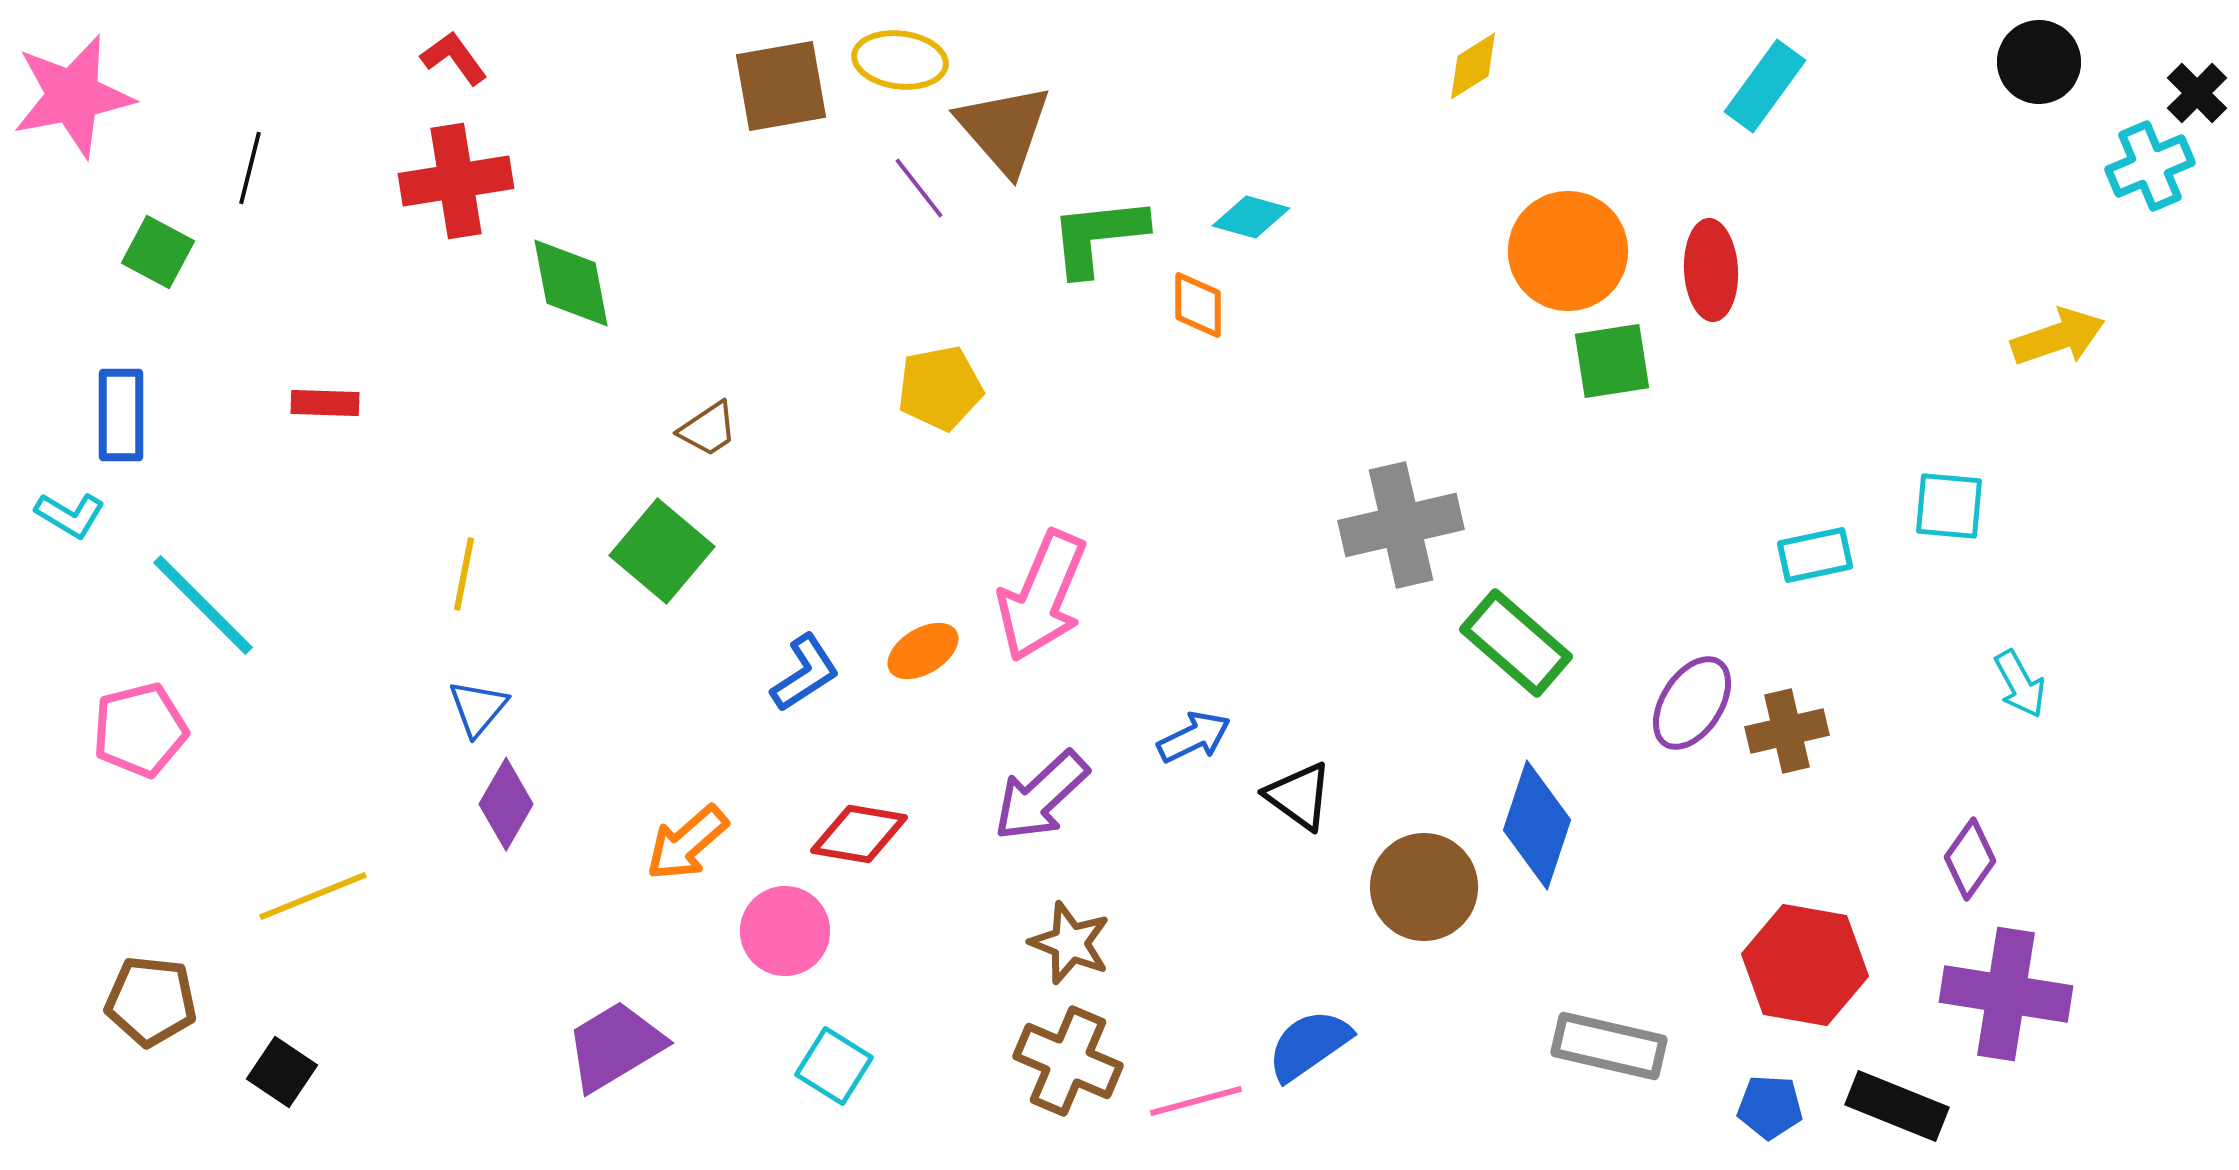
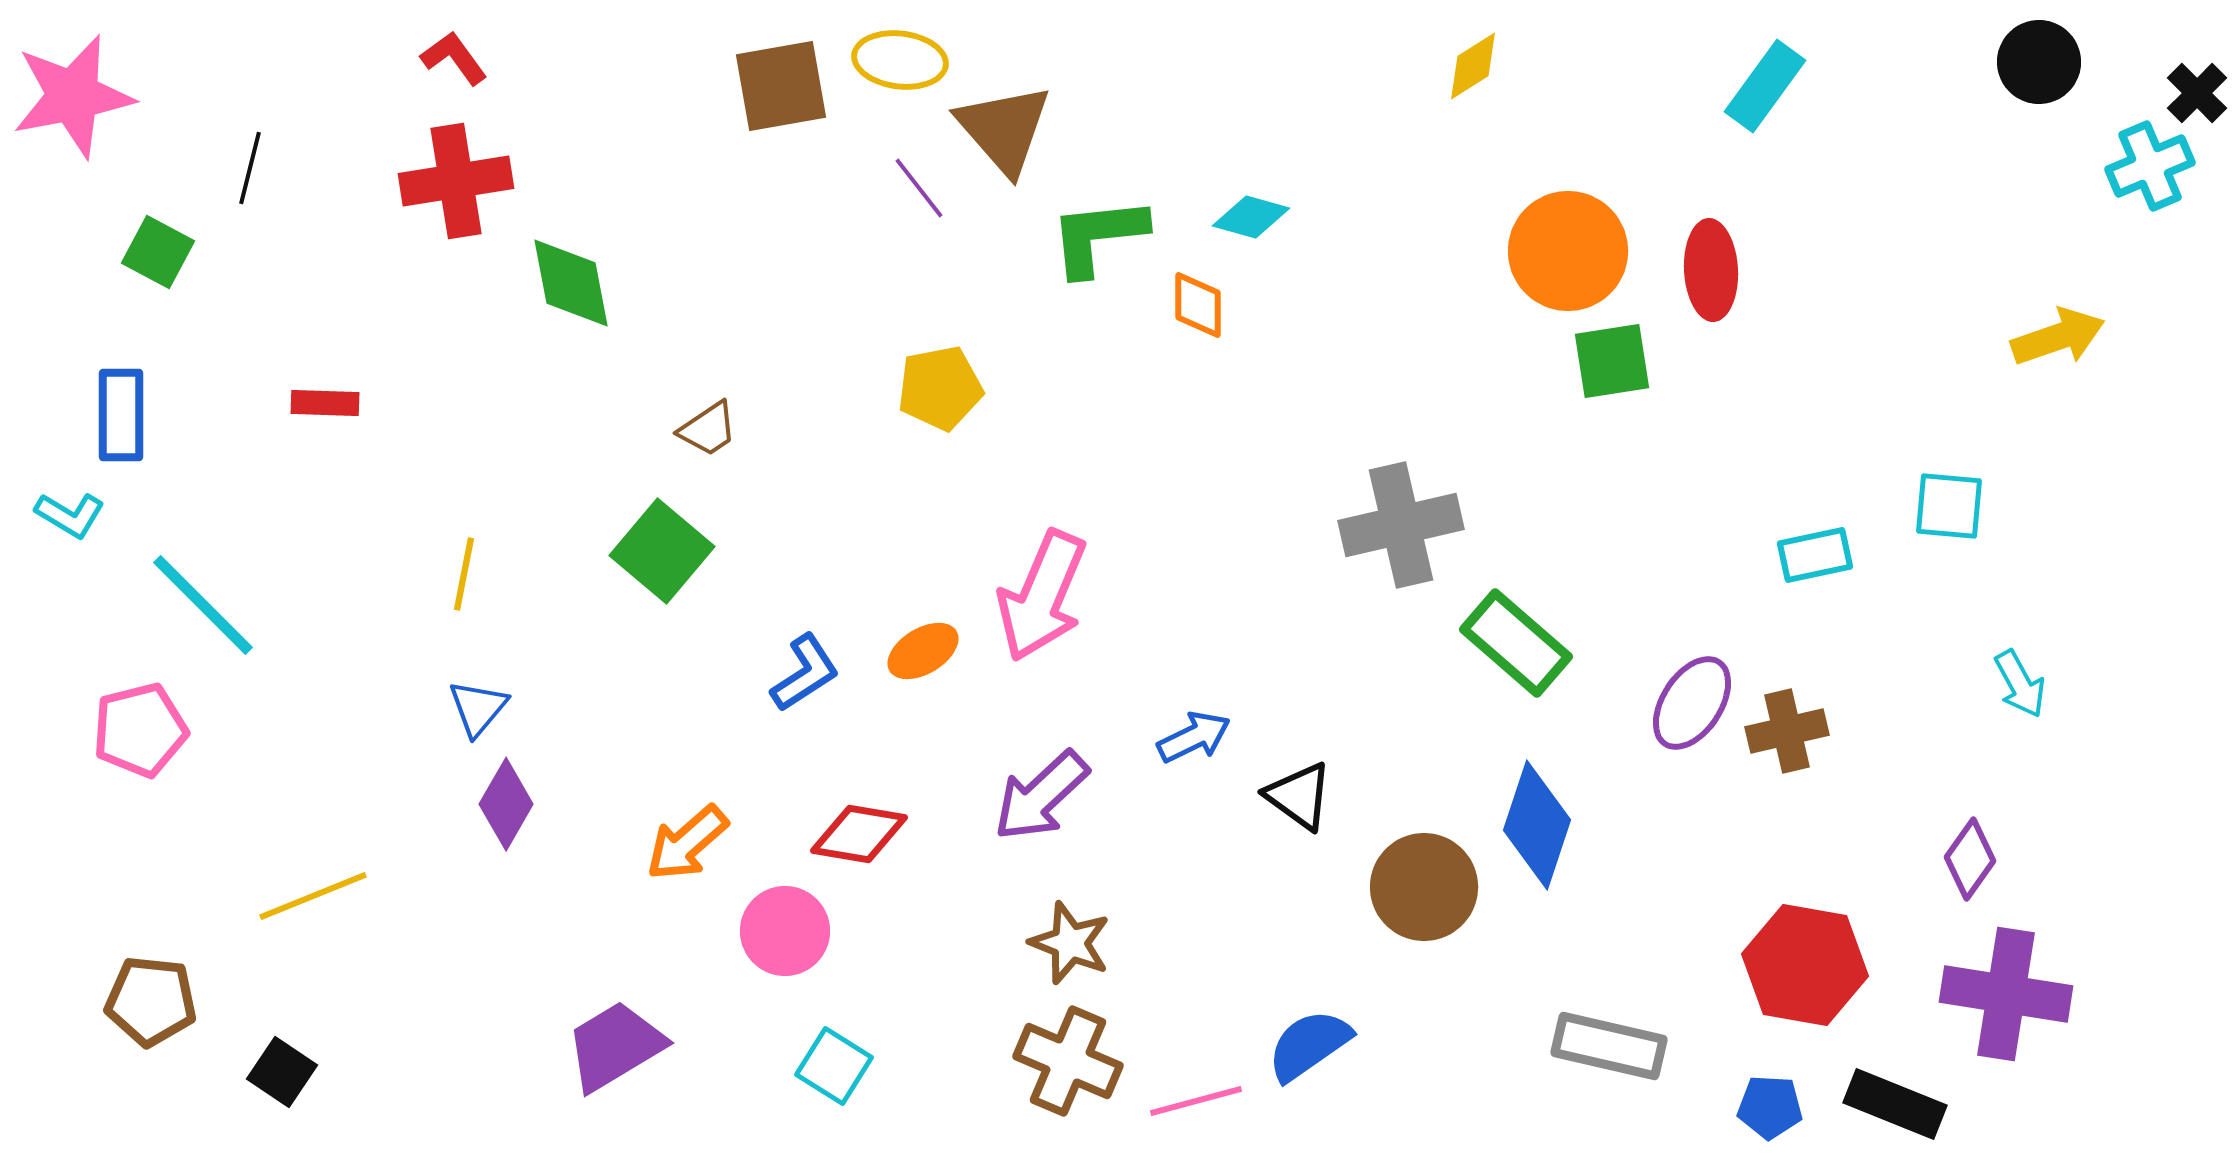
black rectangle at (1897, 1106): moved 2 px left, 2 px up
